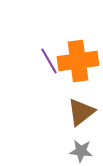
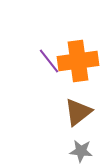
purple line: rotated 8 degrees counterclockwise
brown triangle: moved 3 px left
